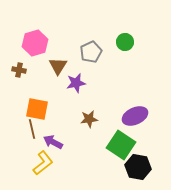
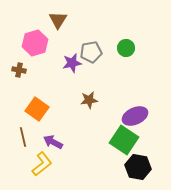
green circle: moved 1 px right, 6 px down
gray pentagon: rotated 15 degrees clockwise
brown triangle: moved 46 px up
purple star: moved 4 px left, 20 px up
orange square: rotated 25 degrees clockwise
brown star: moved 19 px up
brown line: moved 9 px left, 8 px down
green square: moved 3 px right, 5 px up
yellow L-shape: moved 1 px left, 1 px down
